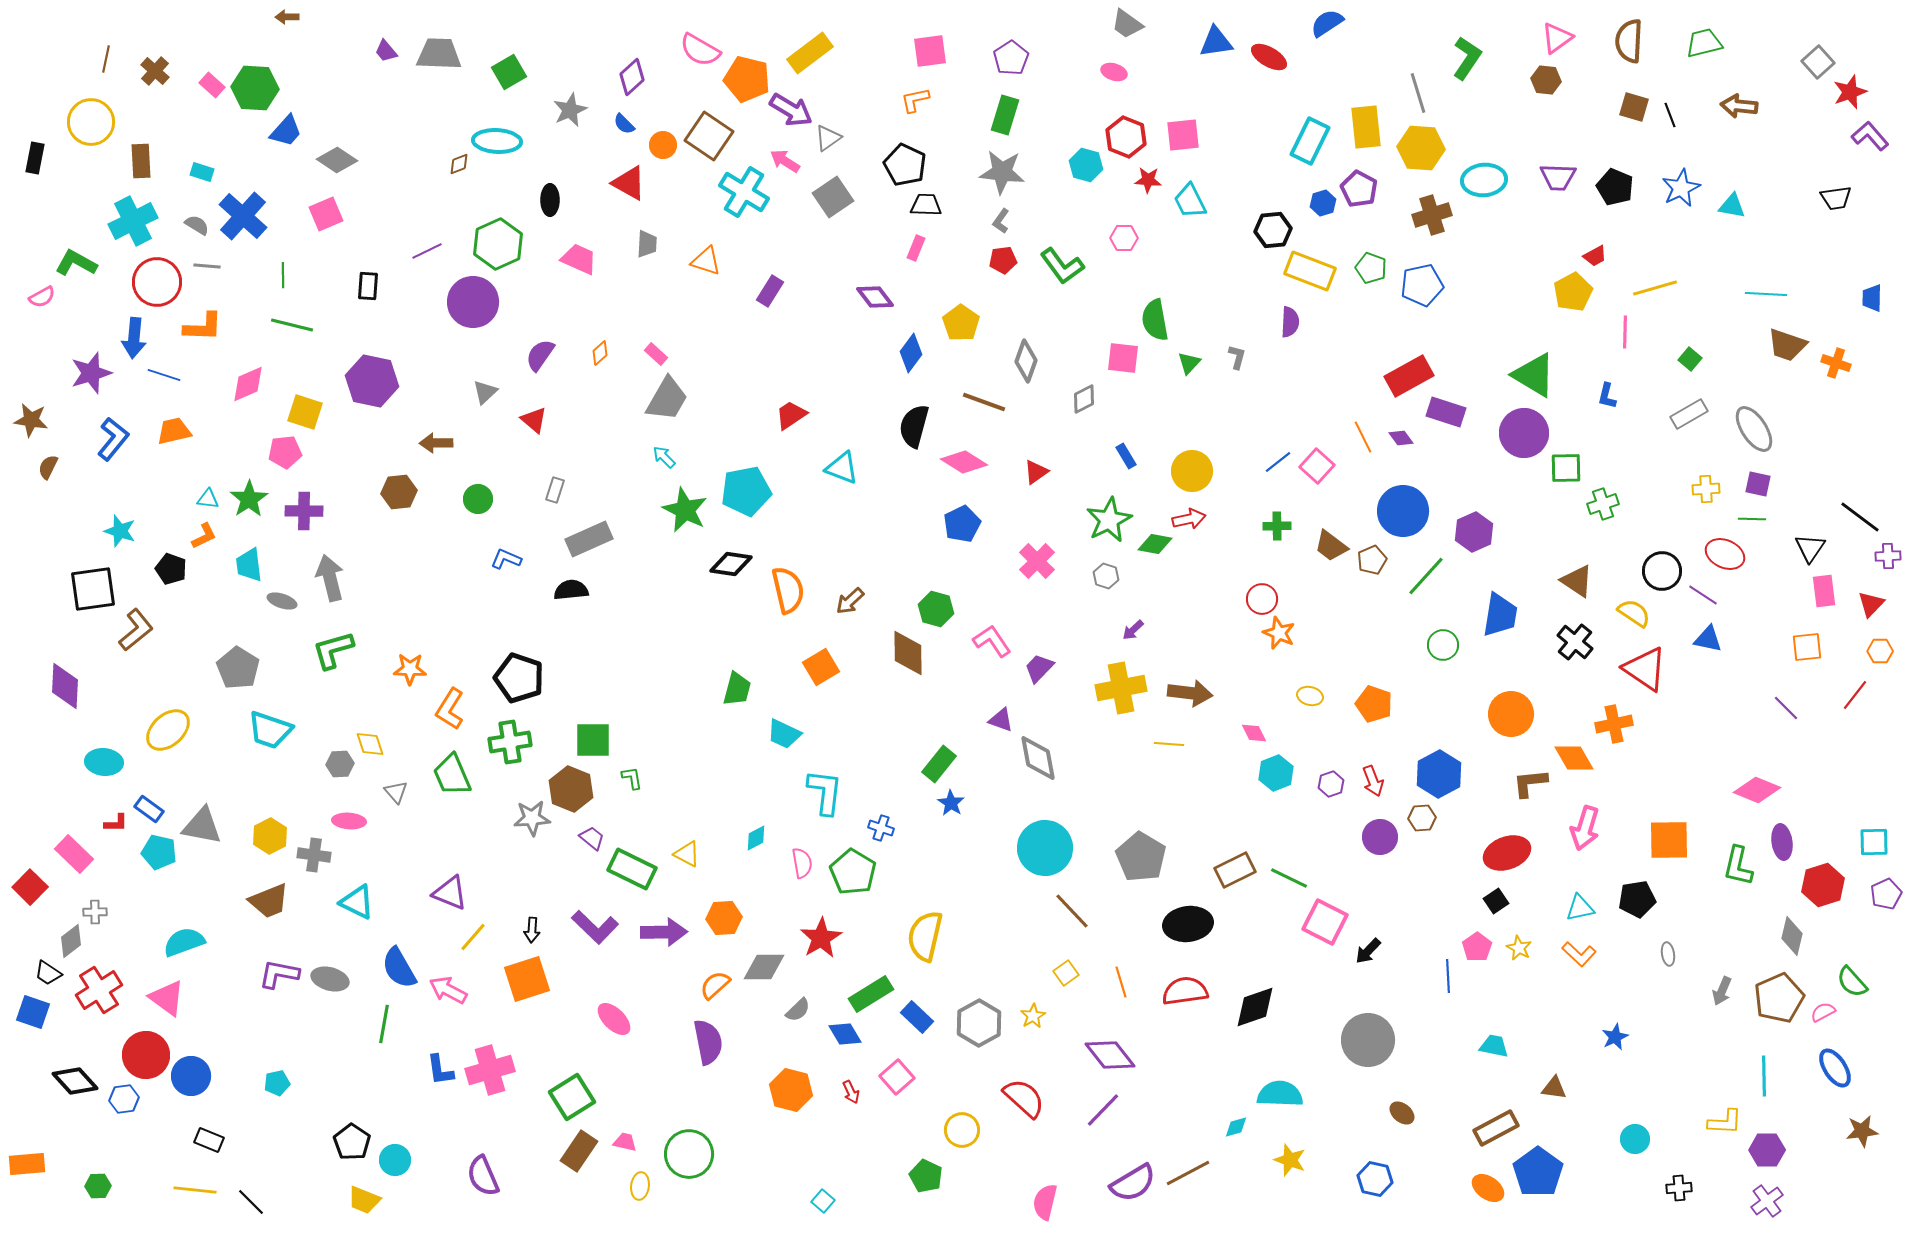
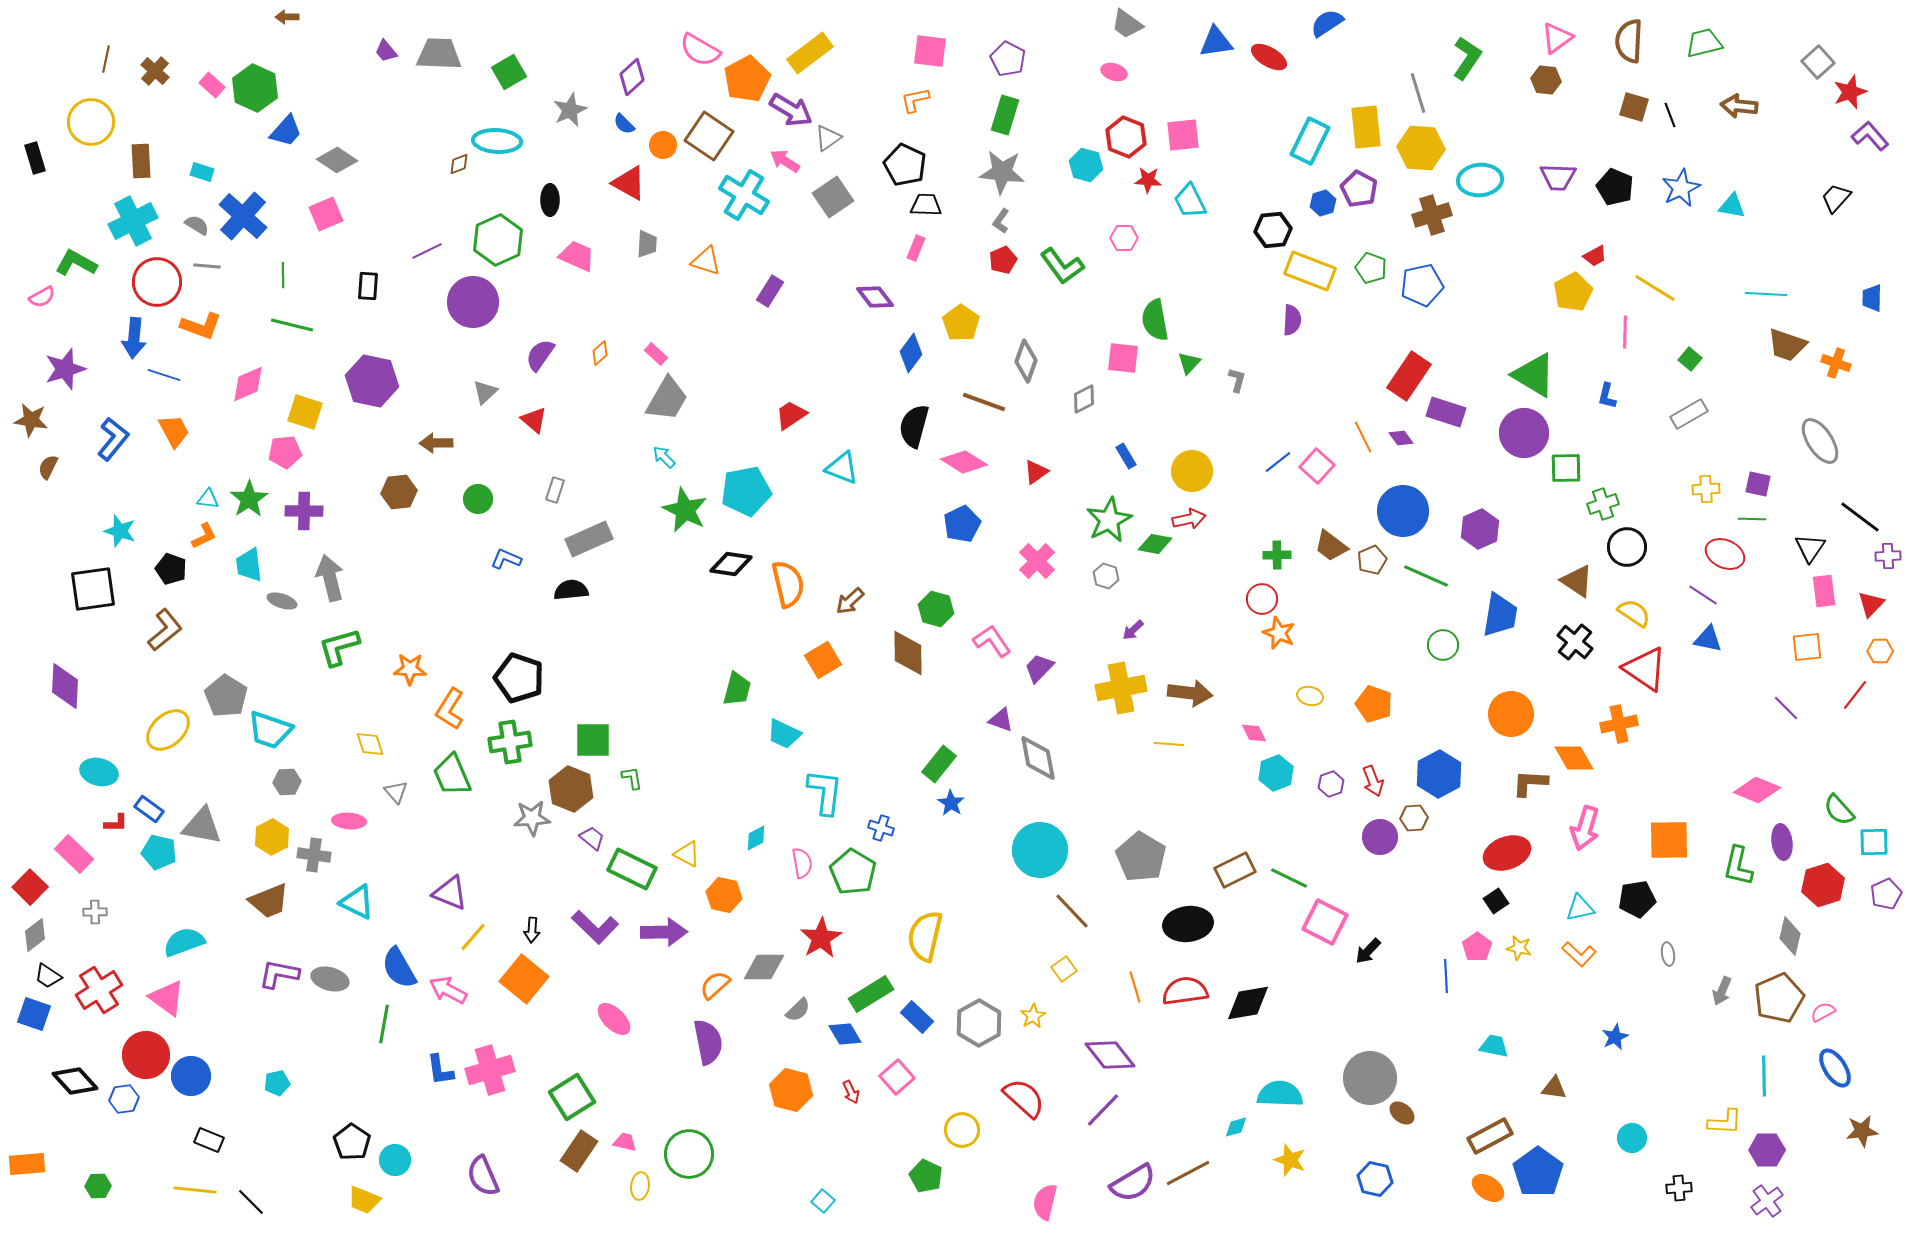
pink square at (930, 51): rotated 15 degrees clockwise
purple pentagon at (1011, 58): moved 3 px left, 1 px down; rotated 12 degrees counterclockwise
orange pentagon at (747, 79): rotated 30 degrees clockwise
green hexagon at (255, 88): rotated 21 degrees clockwise
black rectangle at (35, 158): rotated 28 degrees counterclockwise
cyan ellipse at (1484, 180): moved 4 px left
cyan cross at (744, 192): moved 3 px down
black trapezoid at (1836, 198): rotated 140 degrees clockwise
green hexagon at (498, 244): moved 4 px up
pink trapezoid at (579, 259): moved 2 px left, 3 px up
red pentagon at (1003, 260): rotated 16 degrees counterclockwise
yellow line at (1655, 288): rotated 48 degrees clockwise
purple semicircle at (1290, 322): moved 2 px right, 2 px up
orange L-shape at (203, 327): moved 2 px left, 1 px up; rotated 18 degrees clockwise
gray L-shape at (1237, 357): moved 23 px down
purple star at (91, 373): moved 26 px left, 4 px up
red rectangle at (1409, 376): rotated 27 degrees counterclockwise
gray ellipse at (1754, 429): moved 66 px right, 12 px down
orange trapezoid at (174, 431): rotated 75 degrees clockwise
green cross at (1277, 526): moved 29 px down
purple hexagon at (1474, 532): moved 6 px right, 3 px up
black circle at (1662, 571): moved 35 px left, 24 px up
green line at (1426, 576): rotated 72 degrees clockwise
orange semicircle at (788, 590): moved 6 px up
brown L-shape at (136, 630): moved 29 px right
green L-shape at (333, 650): moved 6 px right, 3 px up
orange square at (821, 667): moved 2 px right, 7 px up
gray pentagon at (238, 668): moved 12 px left, 28 px down
orange cross at (1614, 724): moved 5 px right
cyan ellipse at (104, 762): moved 5 px left, 10 px down; rotated 9 degrees clockwise
gray hexagon at (340, 764): moved 53 px left, 18 px down
brown L-shape at (1530, 783): rotated 9 degrees clockwise
brown hexagon at (1422, 818): moved 8 px left
yellow hexagon at (270, 836): moved 2 px right, 1 px down
cyan circle at (1045, 848): moved 5 px left, 2 px down
orange hexagon at (724, 918): moved 23 px up; rotated 16 degrees clockwise
gray diamond at (1792, 936): moved 2 px left
gray diamond at (71, 941): moved 36 px left, 6 px up
yellow star at (1519, 948): rotated 15 degrees counterclockwise
black trapezoid at (48, 973): moved 3 px down
yellow square at (1066, 973): moved 2 px left, 4 px up
blue line at (1448, 976): moved 2 px left
orange square at (527, 979): moved 3 px left; rotated 33 degrees counterclockwise
orange line at (1121, 982): moved 14 px right, 5 px down
green semicircle at (1852, 982): moved 13 px left, 172 px up
black diamond at (1255, 1007): moved 7 px left, 4 px up; rotated 9 degrees clockwise
blue square at (33, 1012): moved 1 px right, 2 px down
gray circle at (1368, 1040): moved 2 px right, 38 px down
brown rectangle at (1496, 1128): moved 6 px left, 8 px down
cyan circle at (1635, 1139): moved 3 px left, 1 px up
